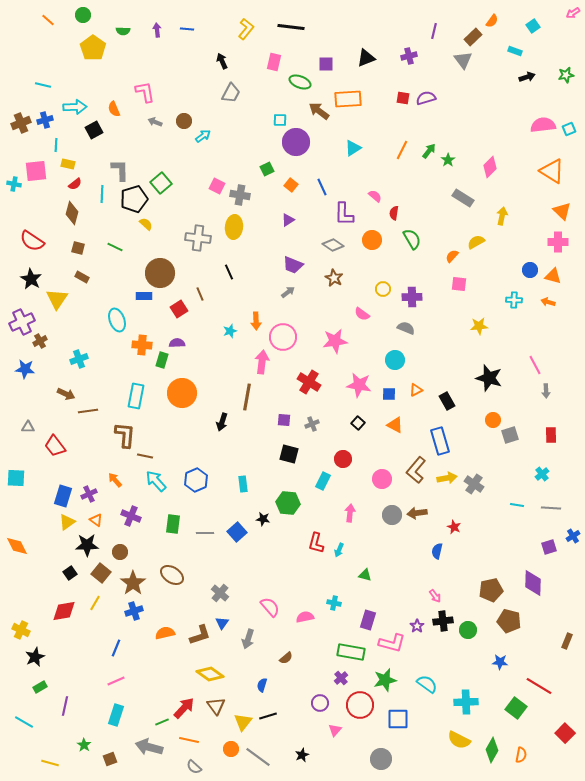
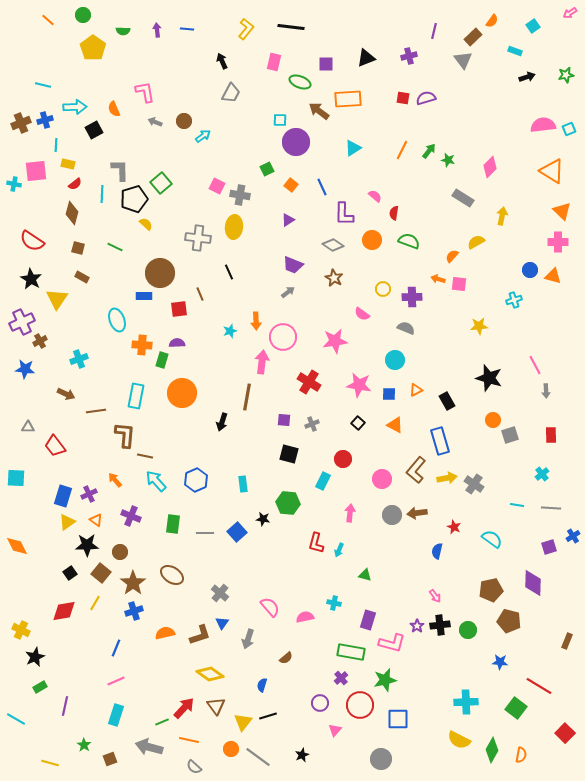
pink arrow at (573, 13): moved 3 px left
green star at (448, 160): rotated 24 degrees counterclockwise
green semicircle at (412, 239): moved 3 px left, 2 px down; rotated 40 degrees counterclockwise
cyan cross at (514, 300): rotated 21 degrees counterclockwise
orange arrow at (548, 302): moved 110 px left, 23 px up
red square at (179, 309): rotated 24 degrees clockwise
brown line at (88, 411): moved 8 px right
black cross at (443, 621): moved 3 px left, 4 px down
cyan semicircle at (427, 684): moved 65 px right, 145 px up
cyan line at (24, 722): moved 8 px left, 3 px up
